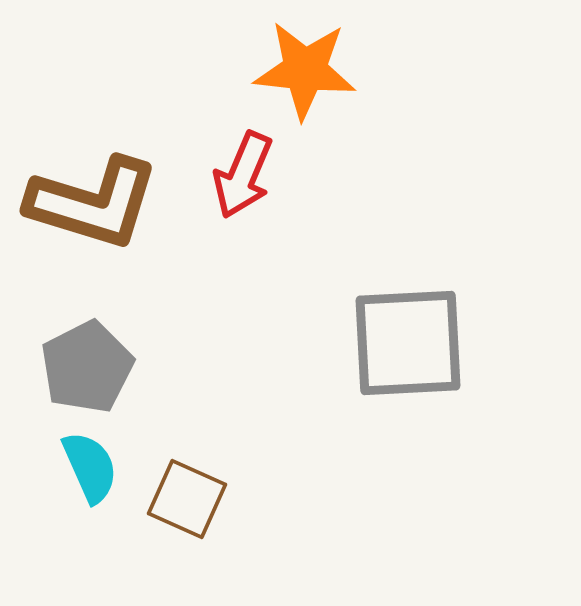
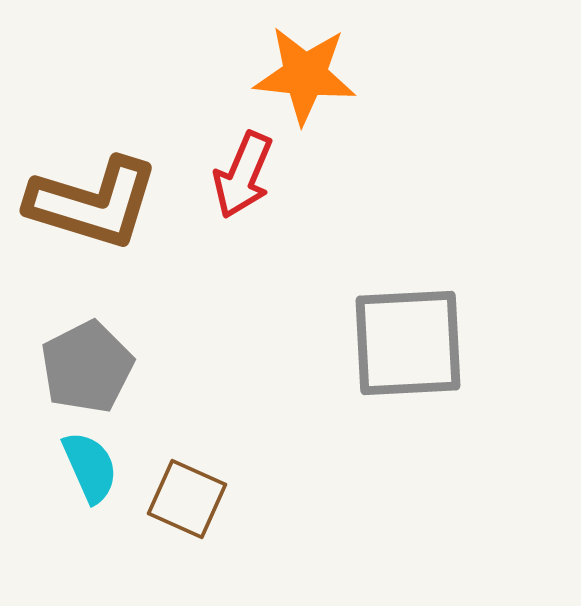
orange star: moved 5 px down
